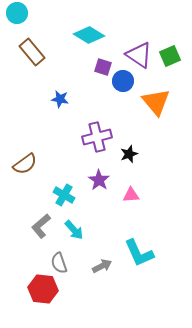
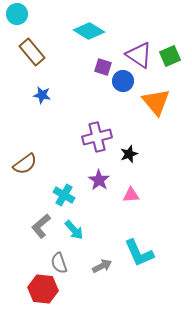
cyan circle: moved 1 px down
cyan diamond: moved 4 px up
blue star: moved 18 px left, 4 px up
